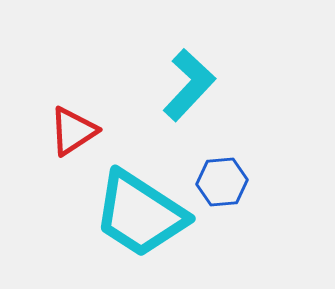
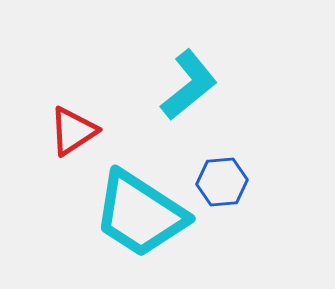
cyan L-shape: rotated 8 degrees clockwise
